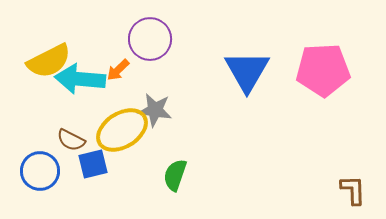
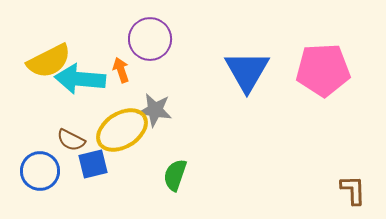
orange arrow: moved 3 px right; rotated 115 degrees clockwise
